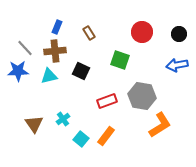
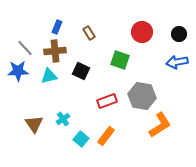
blue arrow: moved 3 px up
